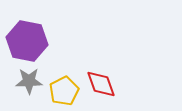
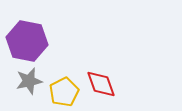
gray star: rotated 12 degrees counterclockwise
yellow pentagon: moved 1 px down
